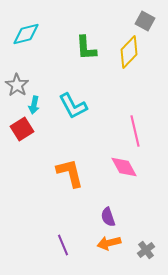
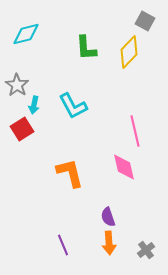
pink diamond: rotated 16 degrees clockwise
orange arrow: rotated 80 degrees counterclockwise
